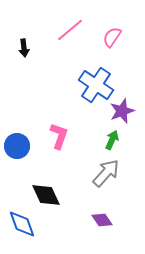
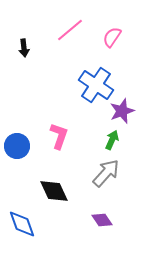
black diamond: moved 8 px right, 4 px up
